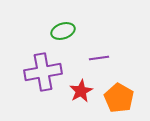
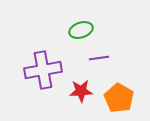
green ellipse: moved 18 px right, 1 px up
purple cross: moved 2 px up
red star: rotated 25 degrees clockwise
